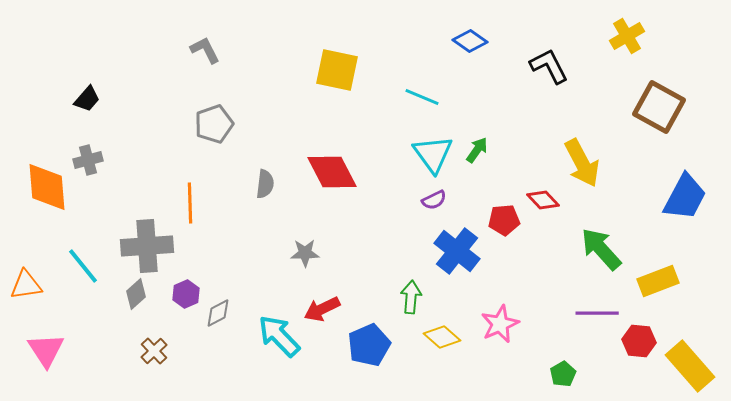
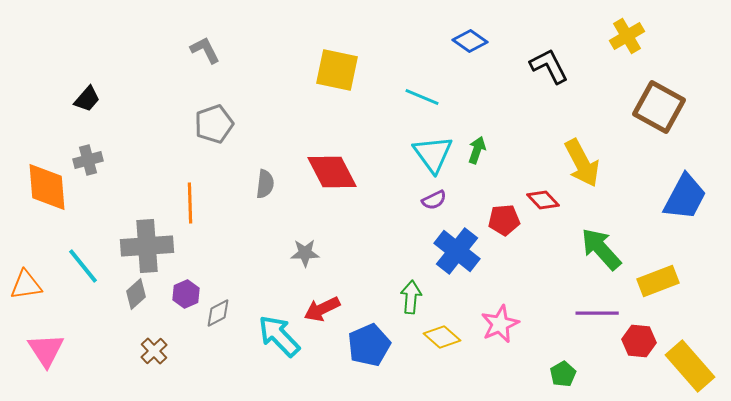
green arrow at (477, 150): rotated 16 degrees counterclockwise
